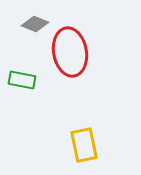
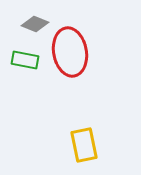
green rectangle: moved 3 px right, 20 px up
